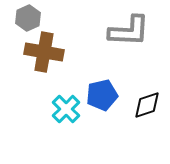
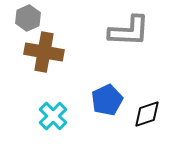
blue pentagon: moved 5 px right, 5 px down; rotated 12 degrees counterclockwise
black diamond: moved 9 px down
cyan cross: moved 13 px left, 7 px down
